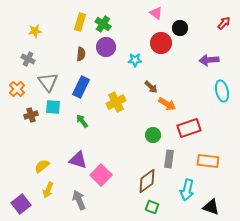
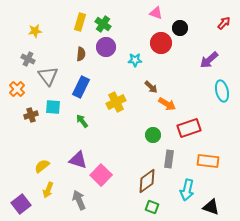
pink triangle: rotated 16 degrees counterclockwise
purple arrow: rotated 36 degrees counterclockwise
gray triangle: moved 6 px up
